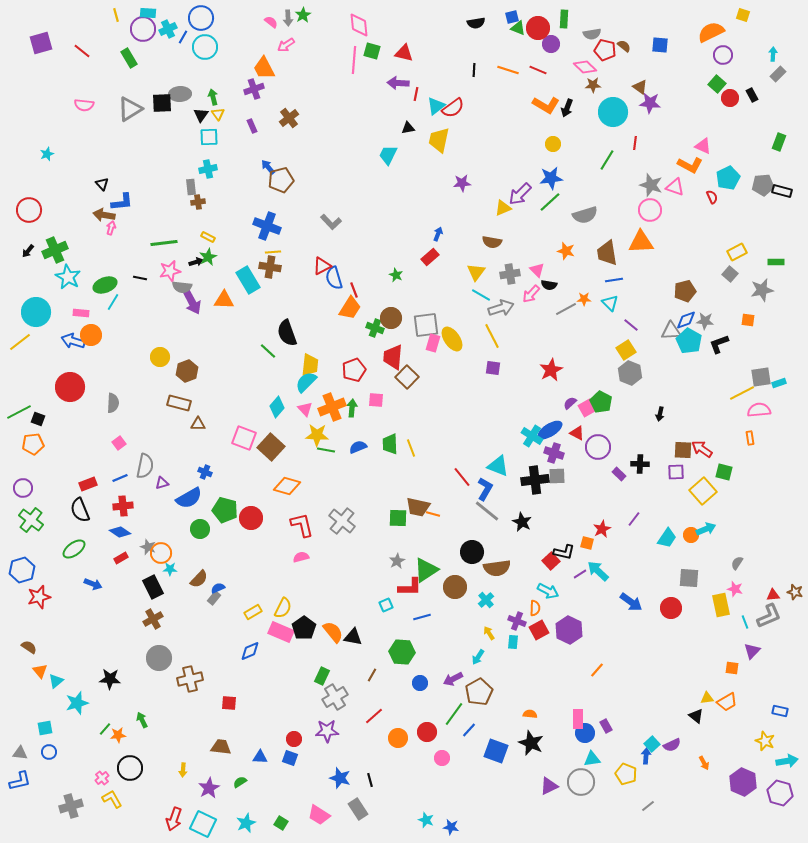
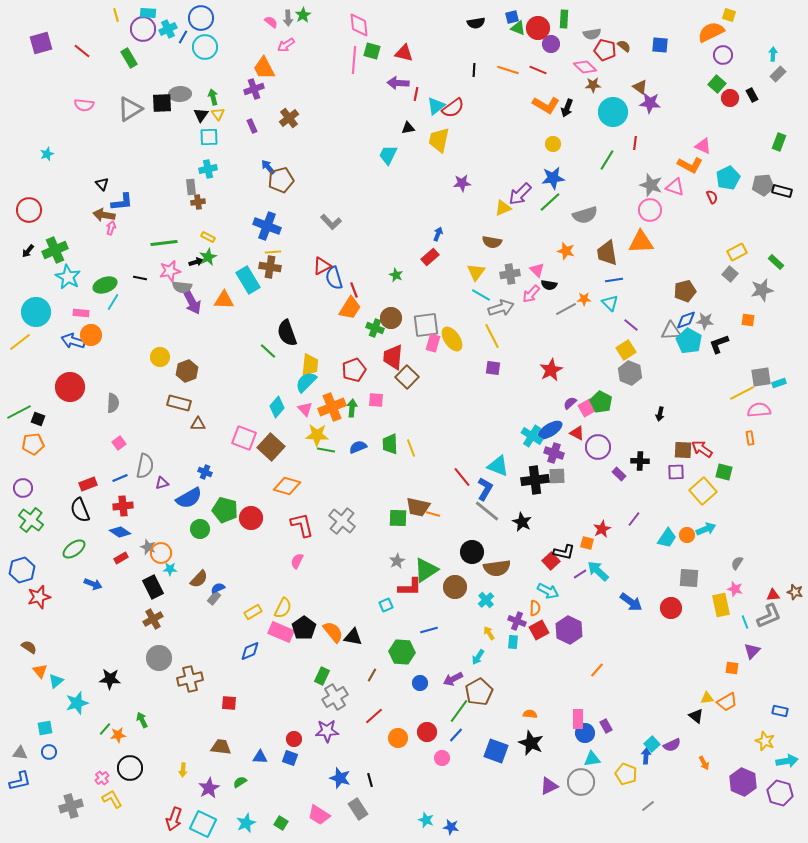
yellow square at (743, 15): moved 14 px left
blue star at (551, 178): moved 2 px right
green rectangle at (776, 262): rotated 42 degrees clockwise
black cross at (640, 464): moved 3 px up
orange circle at (691, 535): moved 4 px left
pink semicircle at (301, 557): moved 4 px left, 4 px down; rotated 49 degrees counterclockwise
blue line at (422, 617): moved 7 px right, 13 px down
green line at (454, 714): moved 5 px right, 3 px up
blue line at (469, 730): moved 13 px left, 5 px down
